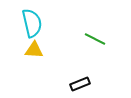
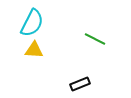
cyan semicircle: rotated 40 degrees clockwise
